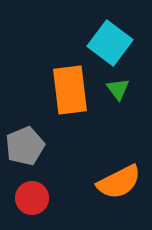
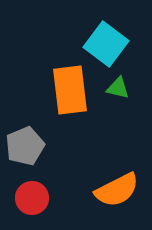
cyan square: moved 4 px left, 1 px down
green triangle: moved 1 px up; rotated 40 degrees counterclockwise
orange semicircle: moved 2 px left, 8 px down
